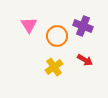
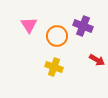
red arrow: moved 12 px right
yellow cross: rotated 36 degrees counterclockwise
